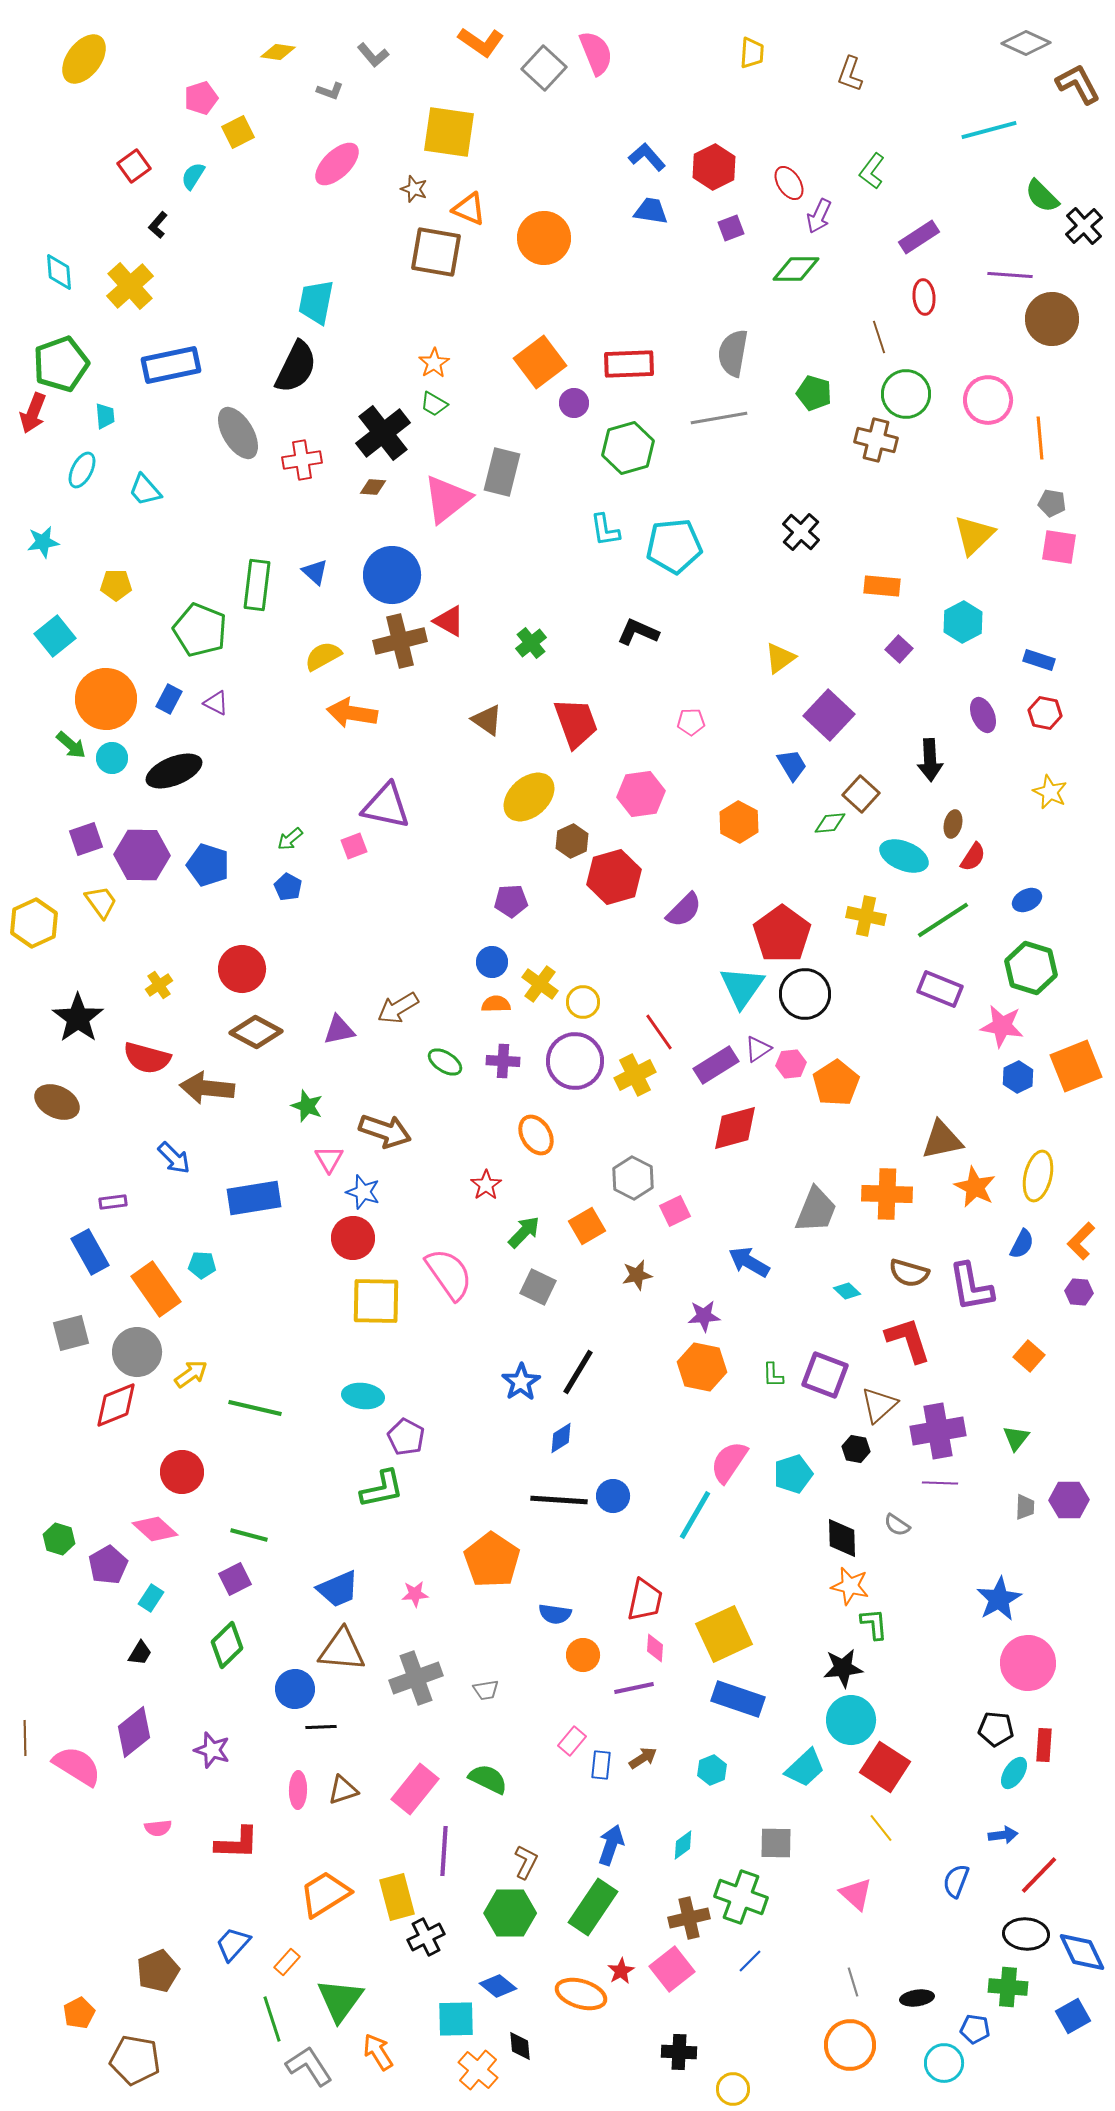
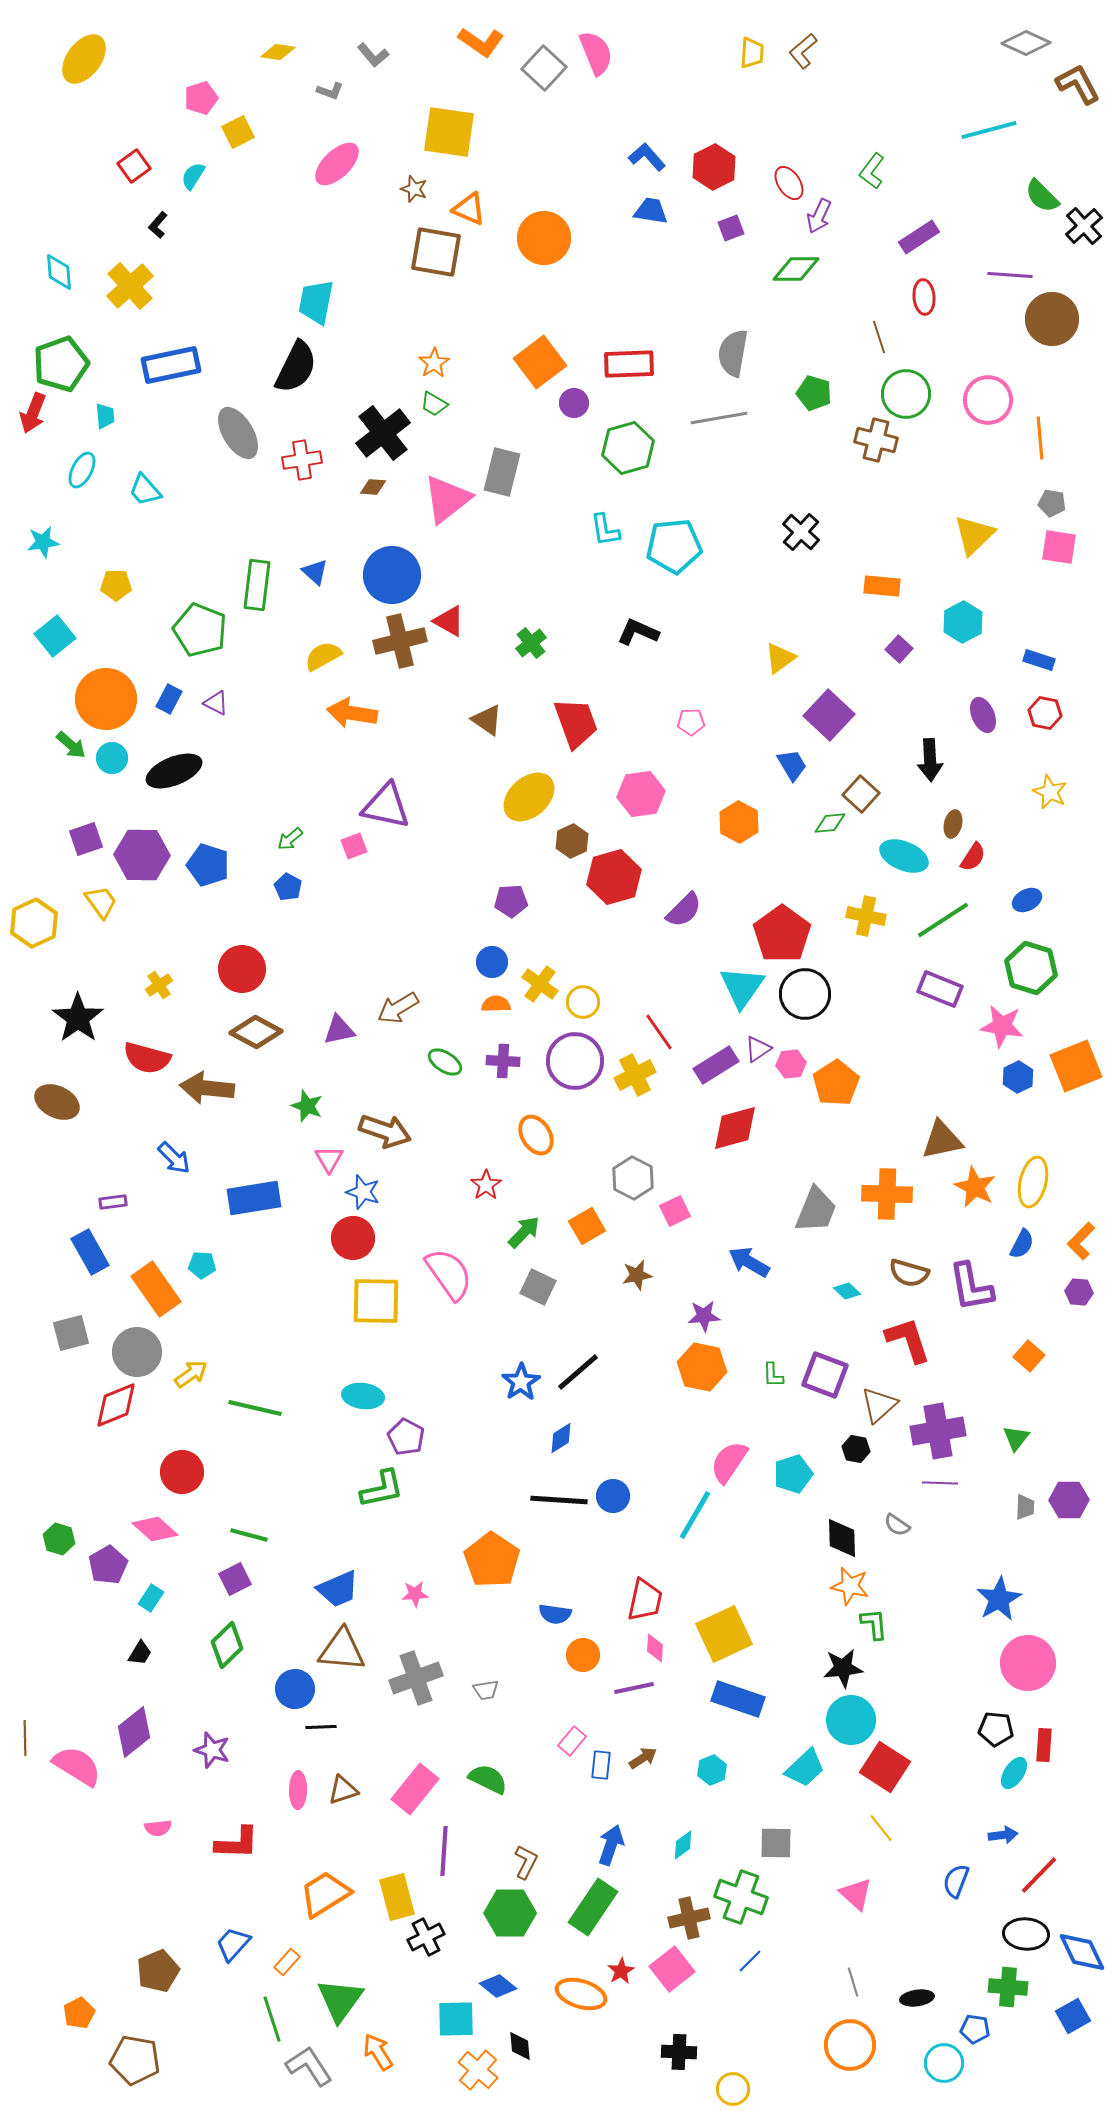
brown L-shape at (850, 74): moved 47 px left, 23 px up; rotated 30 degrees clockwise
yellow ellipse at (1038, 1176): moved 5 px left, 6 px down
black line at (578, 1372): rotated 18 degrees clockwise
